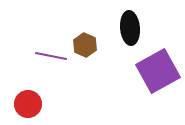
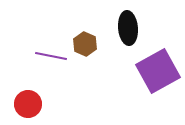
black ellipse: moved 2 px left
brown hexagon: moved 1 px up
